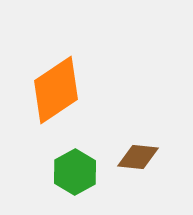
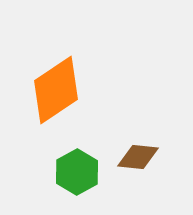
green hexagon: moved 2 px right
